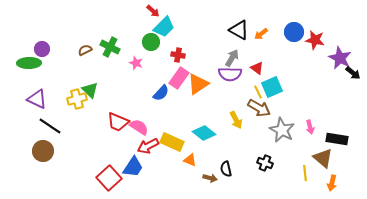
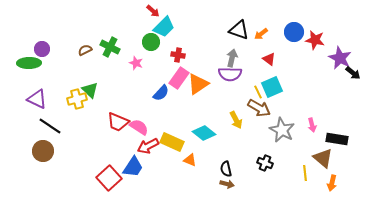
black triangle at (239, 30): rotated 10 degrees counterclockwise
gray arrow at (232, 58): rotated 18 degrees counterclockwise
red triangle at (257, 68): moved 12 px right, 9 px up
pink arrow at (310, 127): moved 2 px right, 2 px up
brown arrow at (210, 178): moved 17 px right, 6 px down
